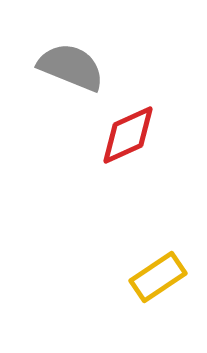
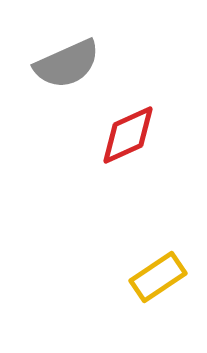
gray semicircle: moved 4 px left, 3 px up; rotated 134 degrees clockwise
